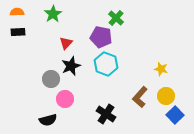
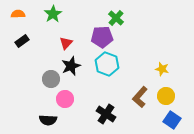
orange semicircle: moved 1 px right, 2 px down
black rectangle: moved 4 px right, 9 px down; rotated 32 degrees counterclockwise
purple pentagon: moved 1 px right; rotated 15 degrees counterclockwise
cyan hexagon: moved 1 px right
yellow star: moved 1 px right
blue square: moved 3 px left, 5 px down; rotated 12 degrees counterclockwise
black semicircle: rotated 18 degrees clockwise
